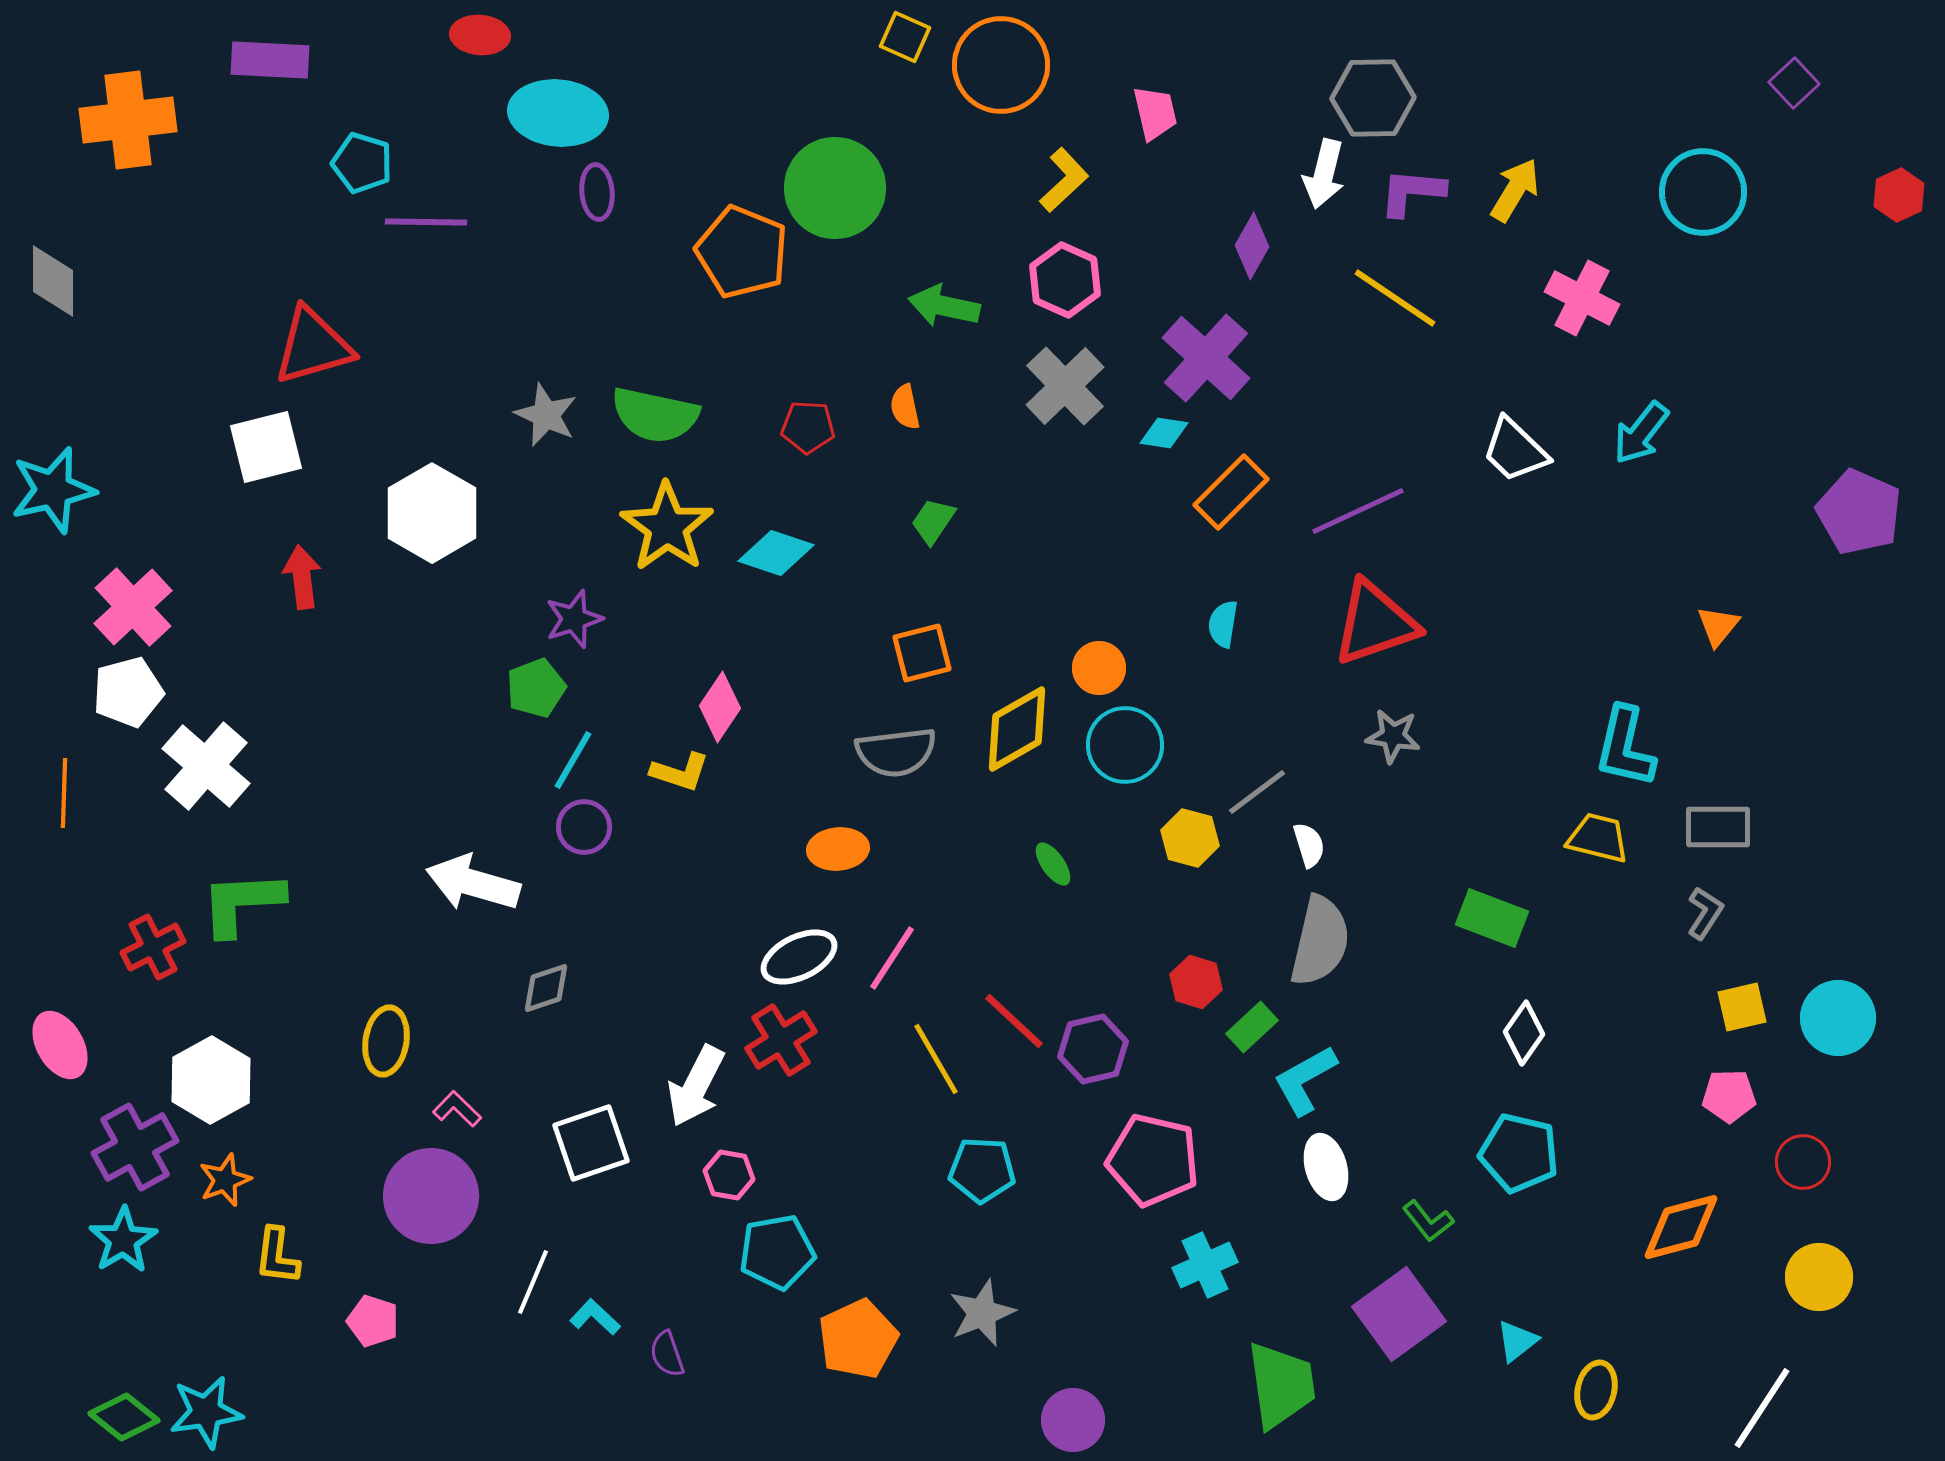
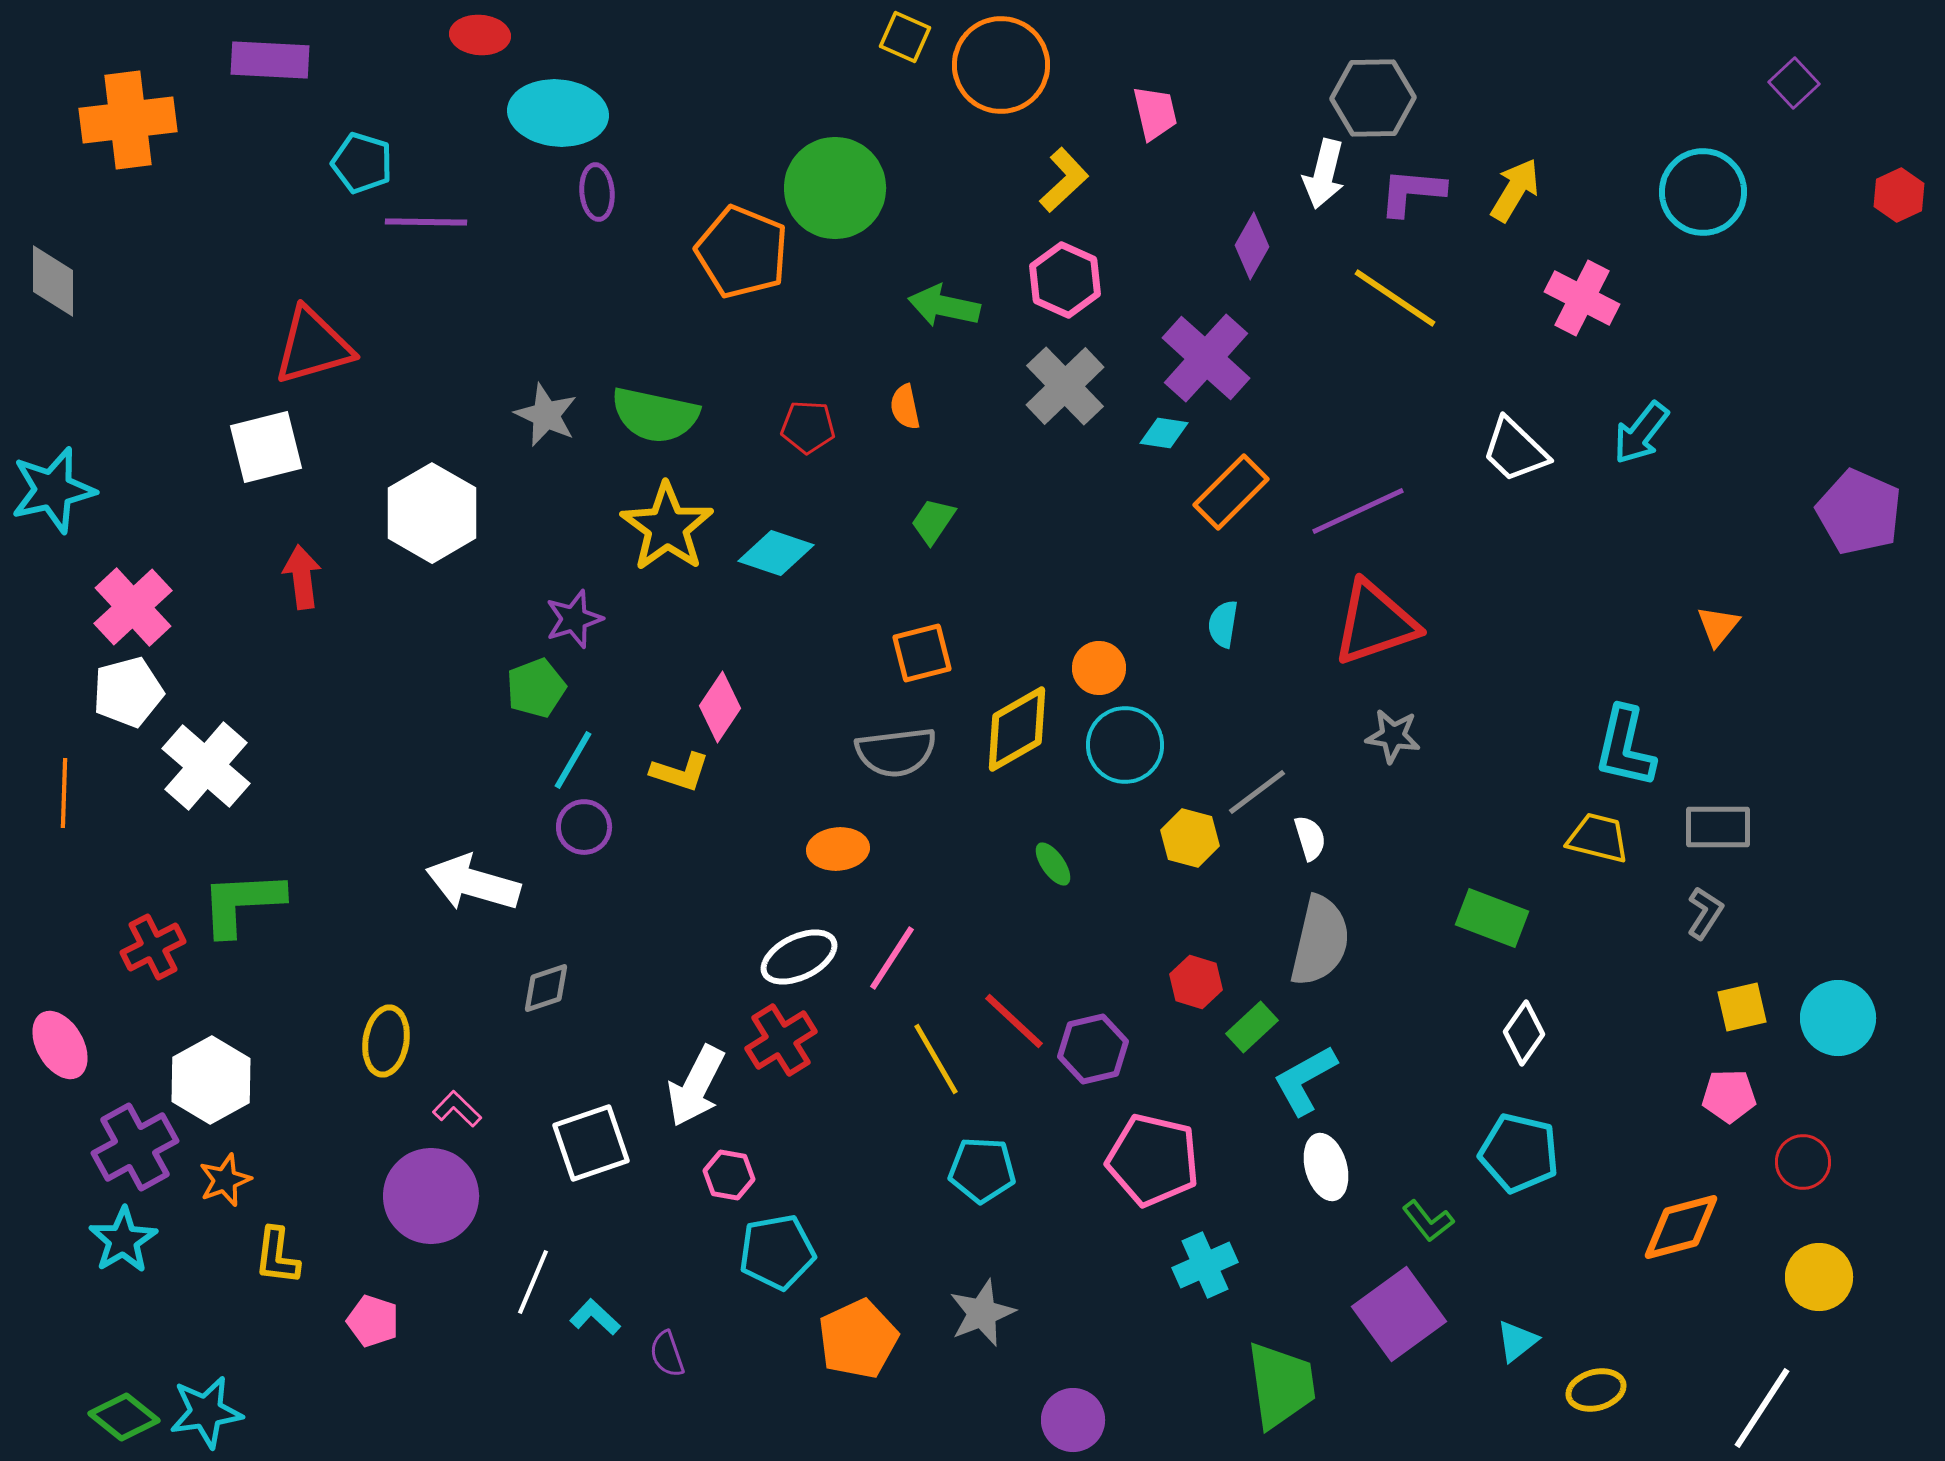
white semicircle at (1309, 845): moved 1 px right, 7 px up
yellow ellipse at (1596, 1390): rotated 62 degrees clockwise
